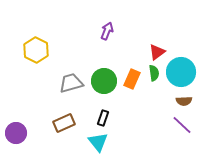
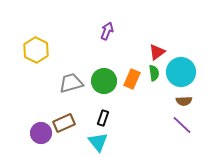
purple circle: moved 25 px right
